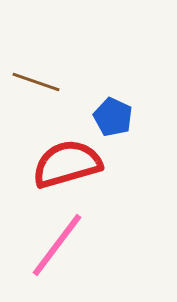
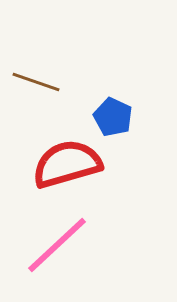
pink line: rotated 10 degrees clockwise
